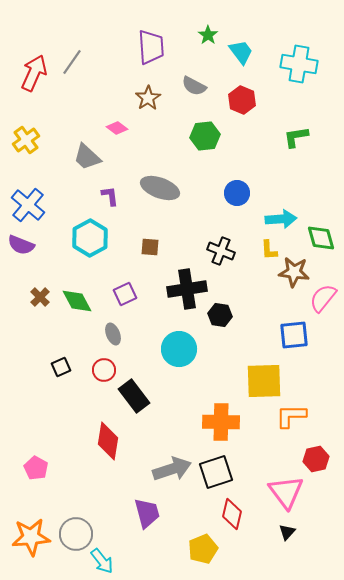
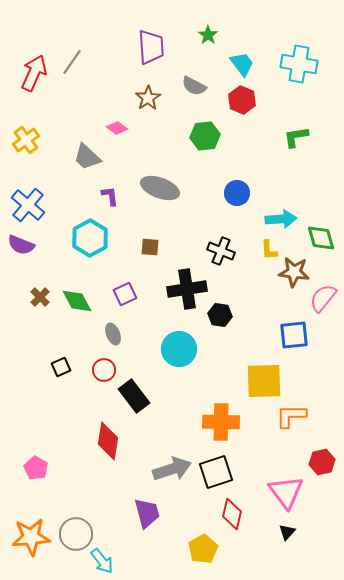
cyan trapezoid at (241, 52): moved 1 px right, 12 px down
red hexagon at (316, 459): moved 6 px right, 3 px down
yellow pentagon at (203, 549): rotated 8 degrees counterclockwise
